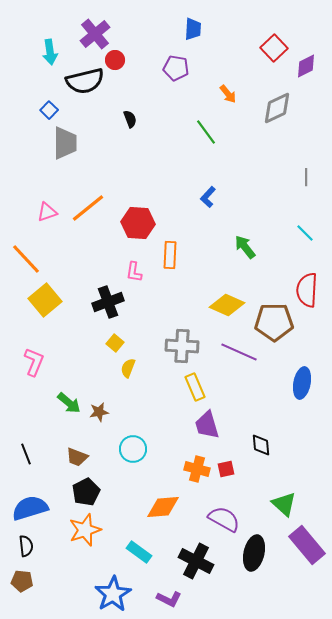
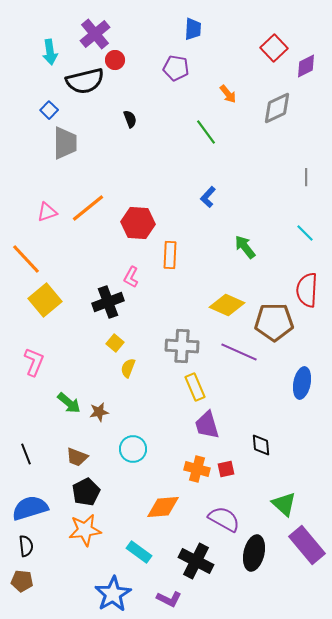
pink L-shape at (134, 272): moved 3 px left, 5 px down; rotated 20 degrees clockwise
orange star at (85, 530): rotated 12 degrees clockwise
